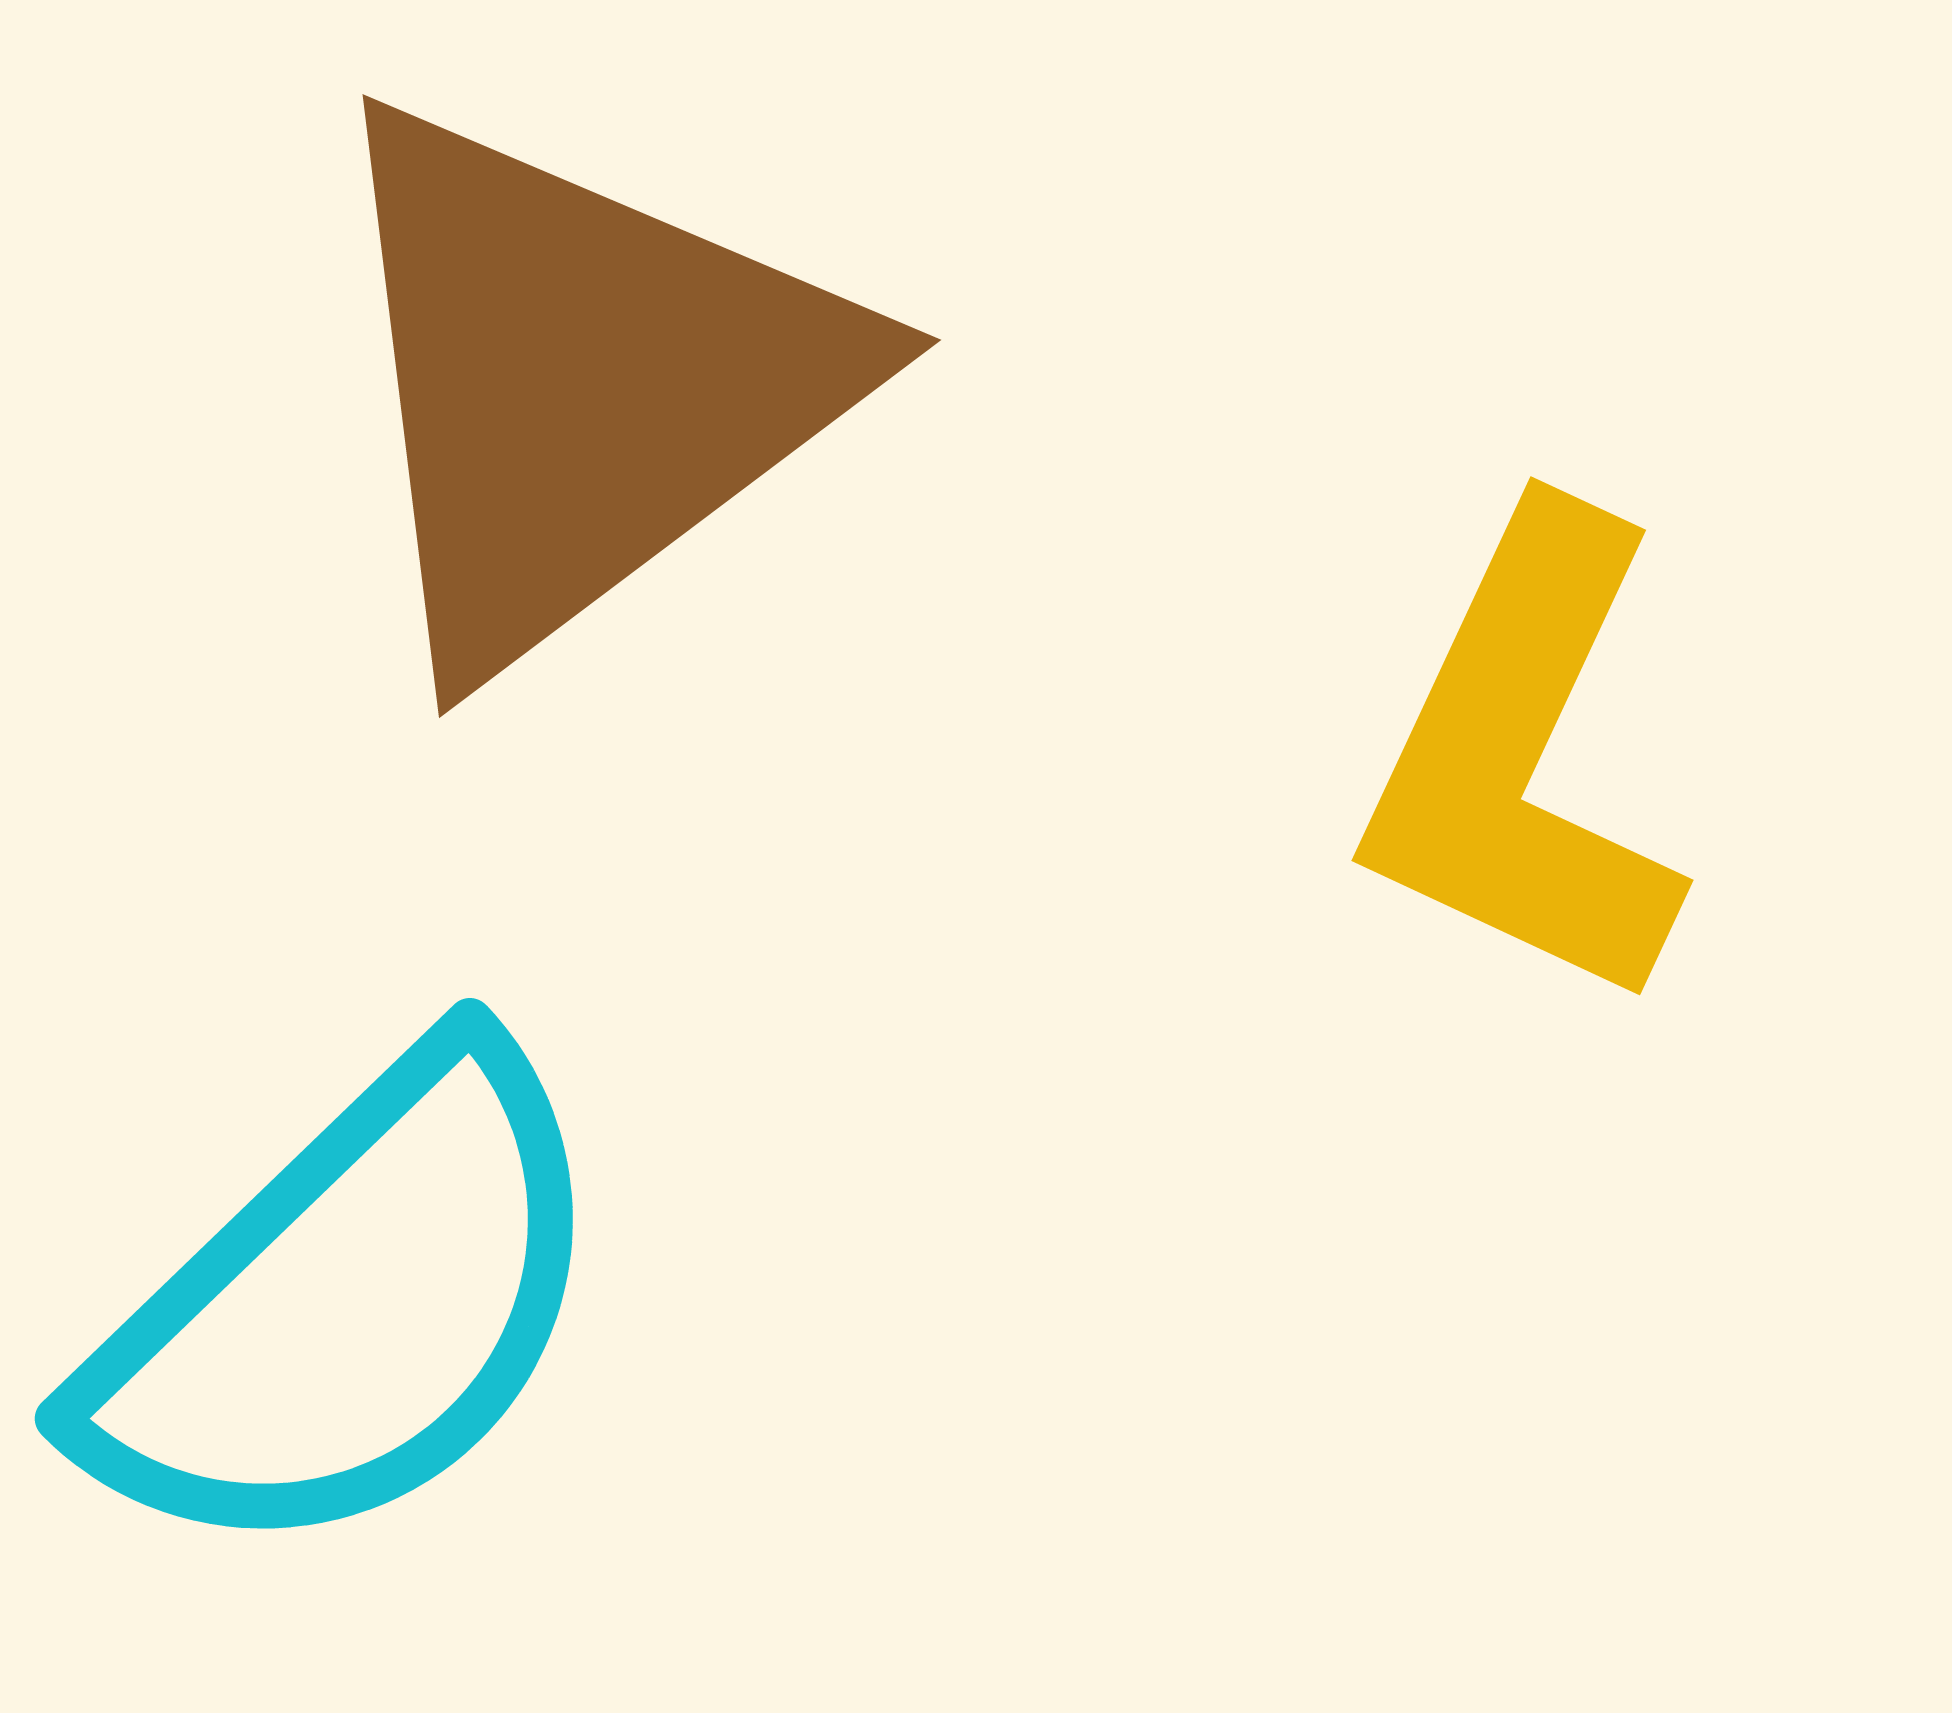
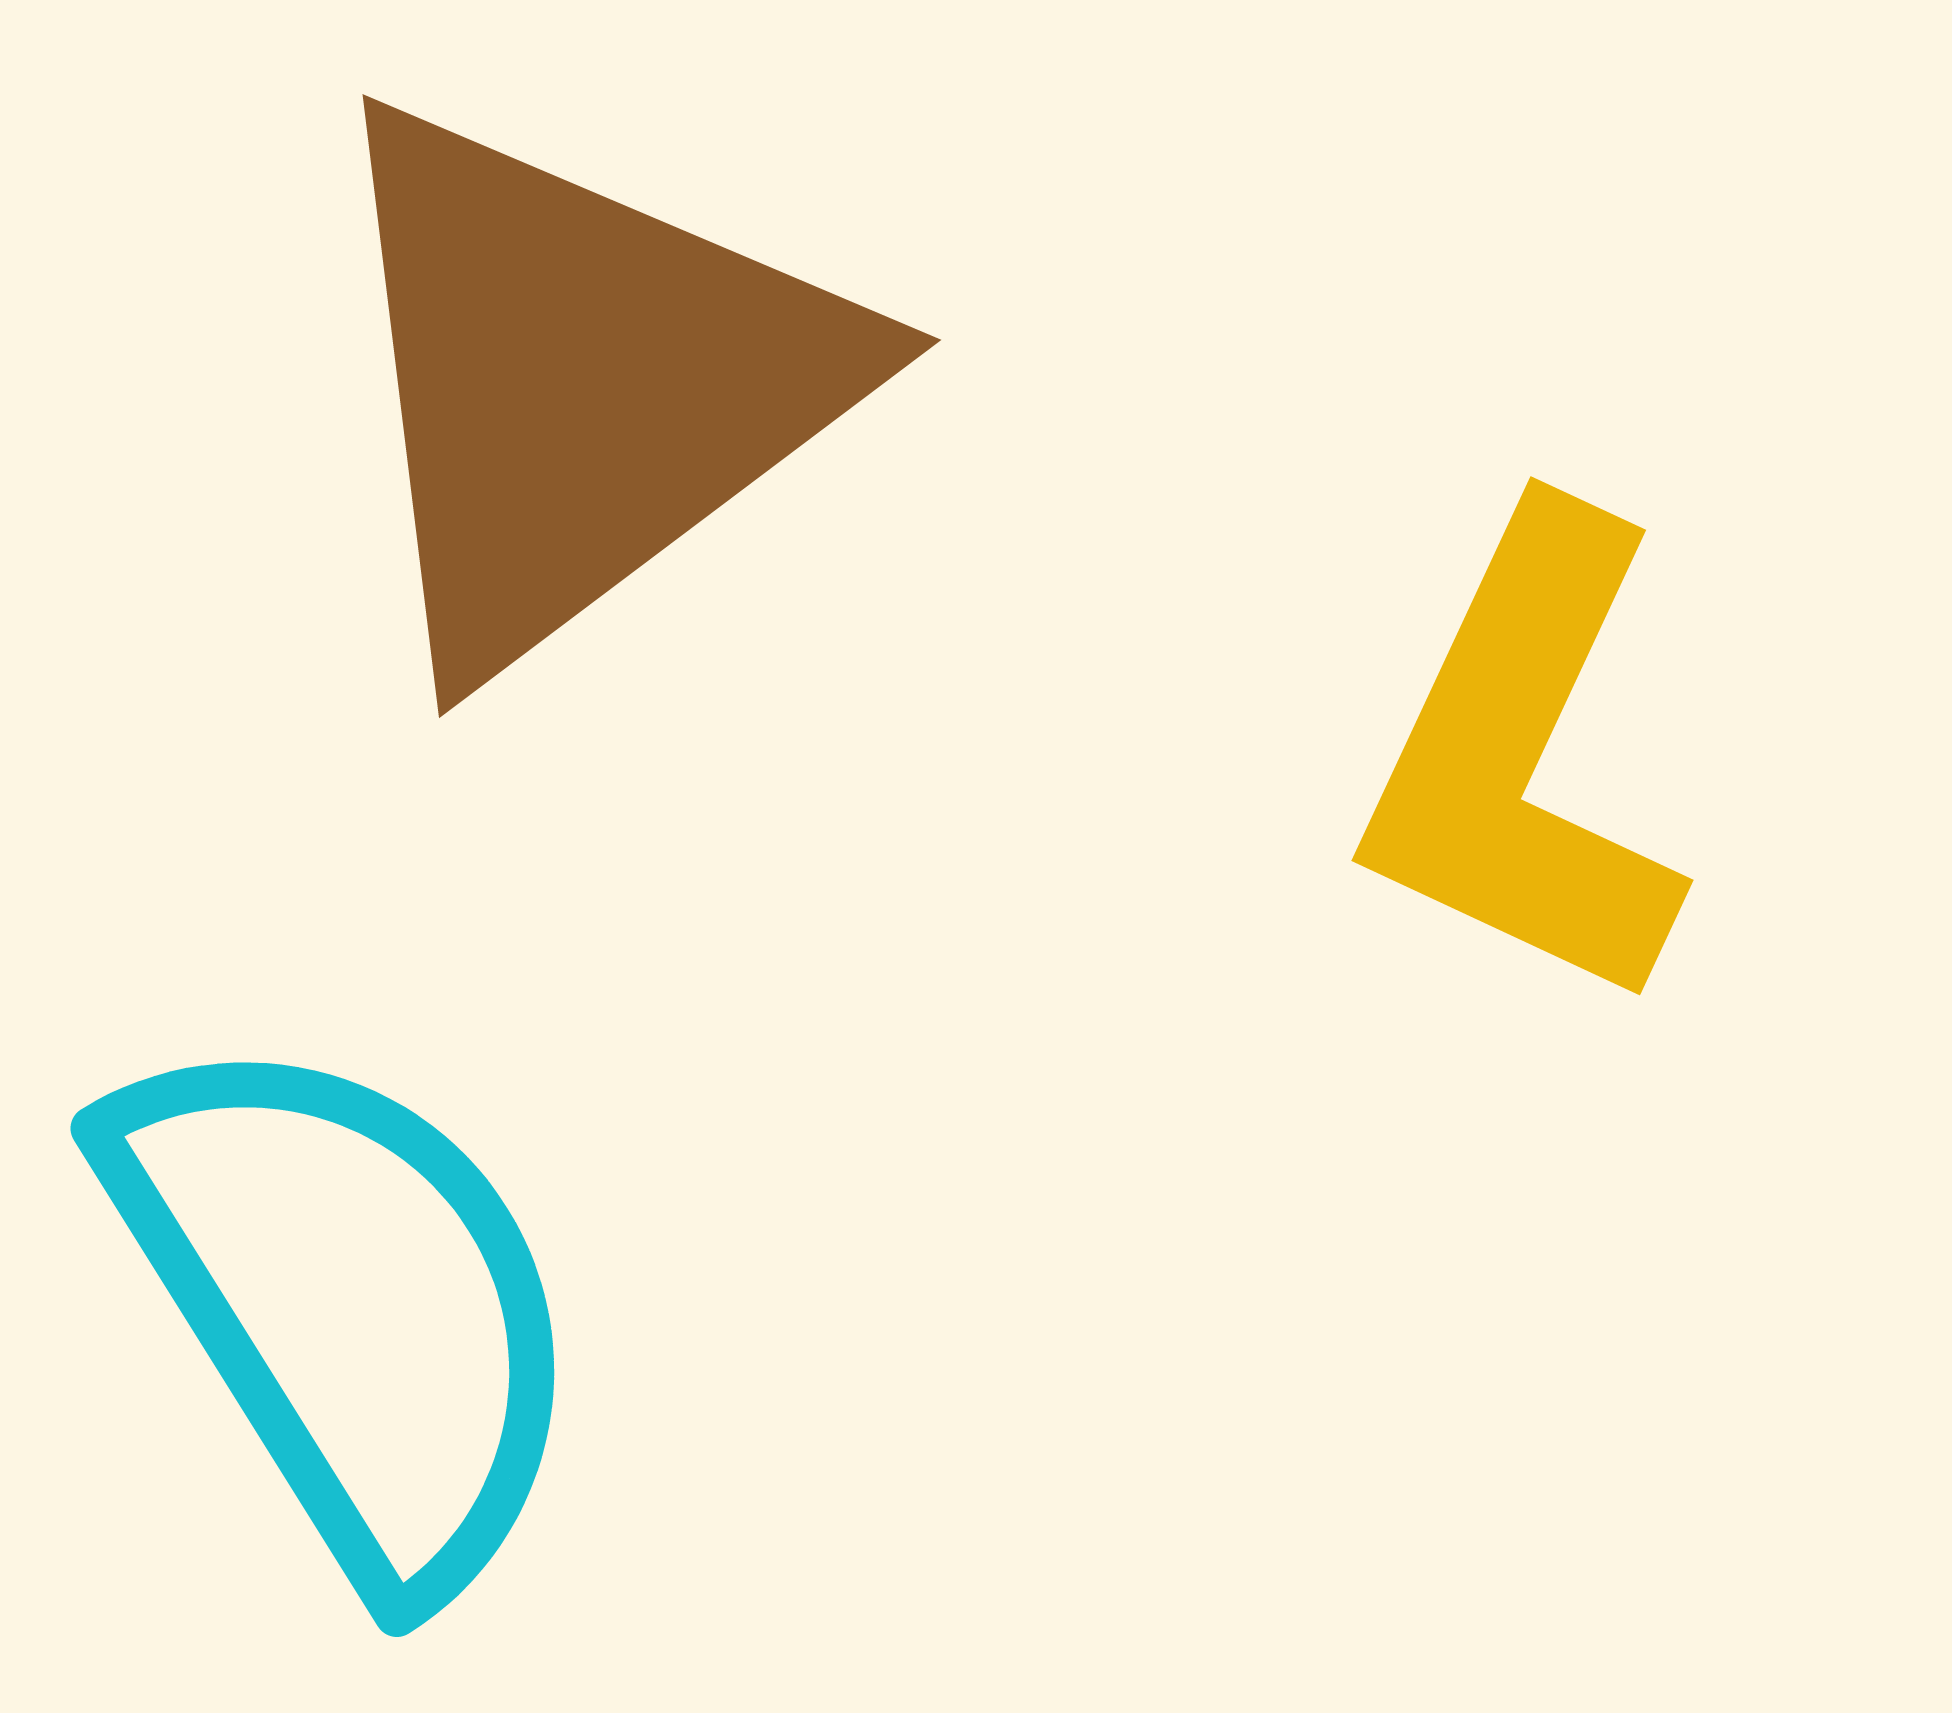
cyan semicircle: rotated 78 degrees counterclockwise
